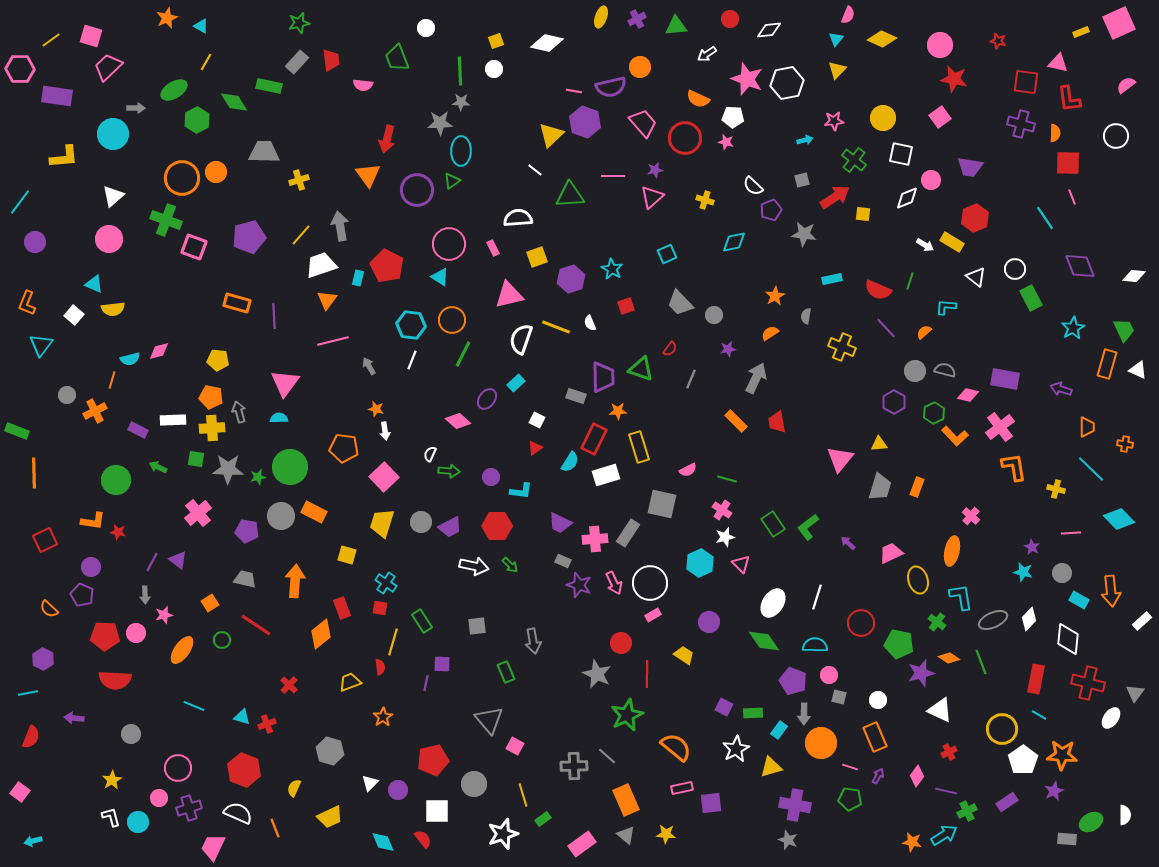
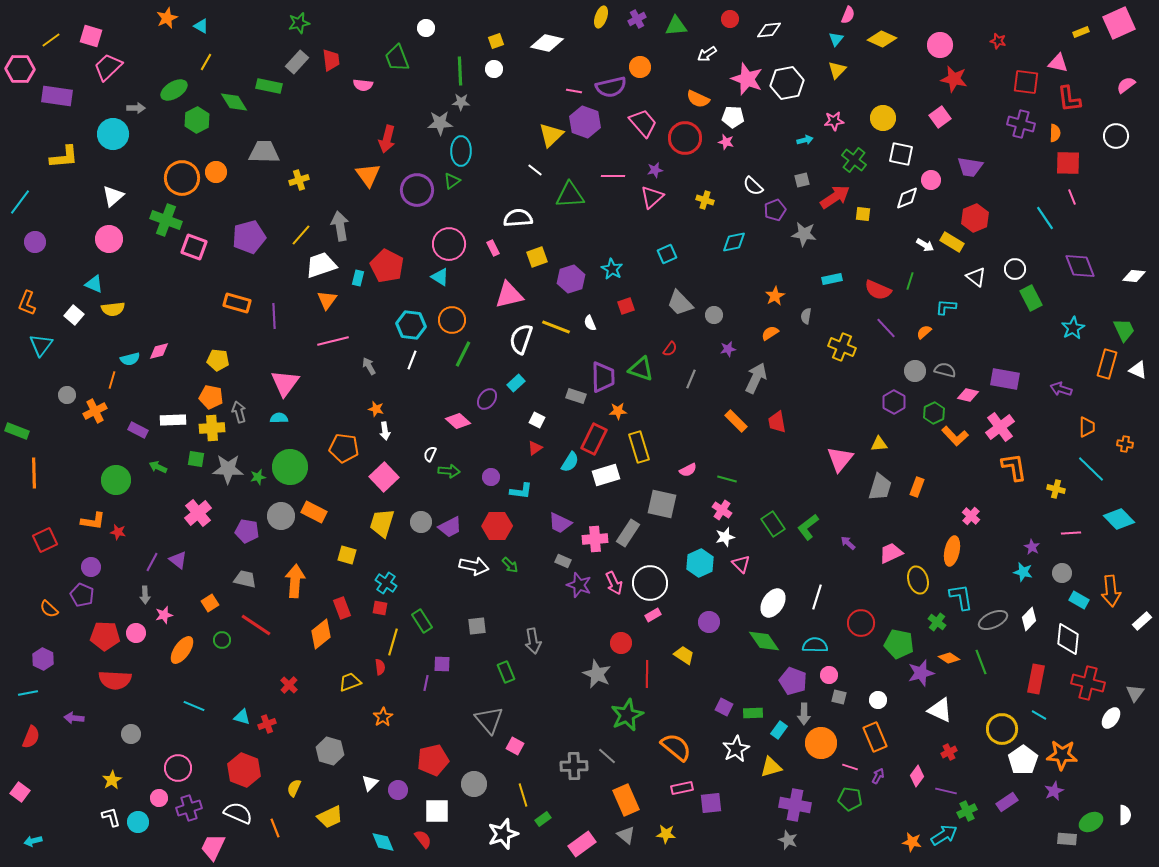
purple pentagon at (771, 210): moved 4 px right
